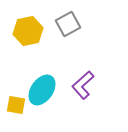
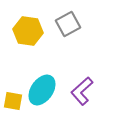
yellow hexagon: rotated 20 degrees clockwise
purple L-shape: moved 1 px left, 6 px down
yellow square: moved 3 px left, 4 px up
